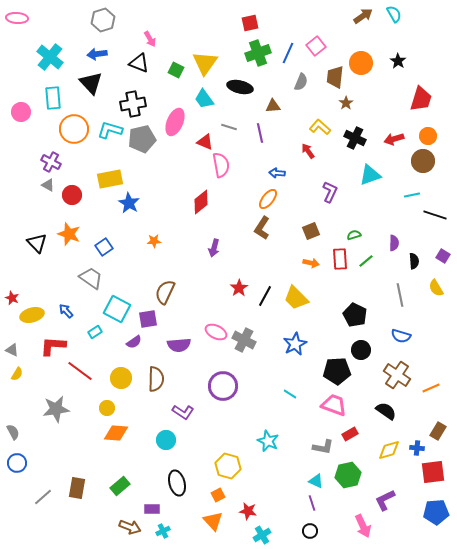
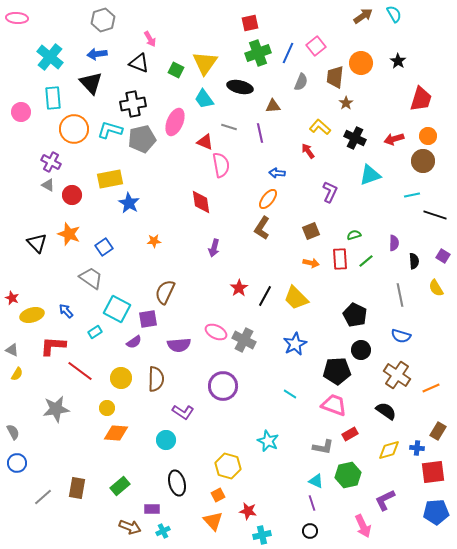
red diamond at (201, 202): rotated 60 degrees counterclockwise
cyan cross at (262, 535): rotated 18 degrees clockwise
